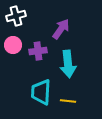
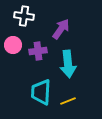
white cross: moved 8 px right; rotated 24 degrees clockwise
yellow line: rotated 28 degrees counterclockwise
